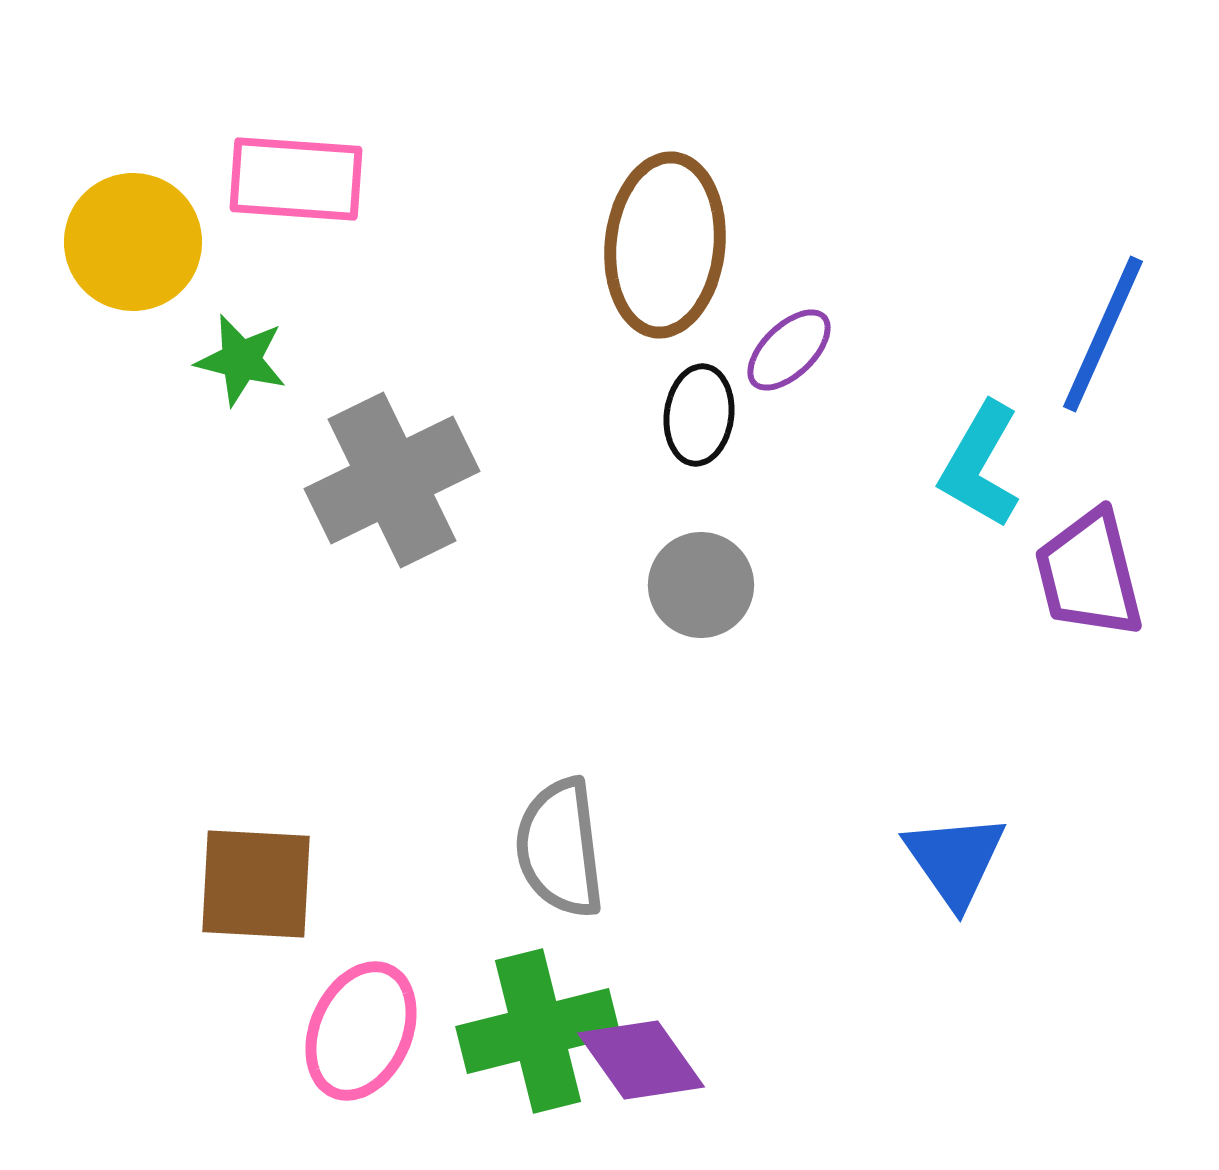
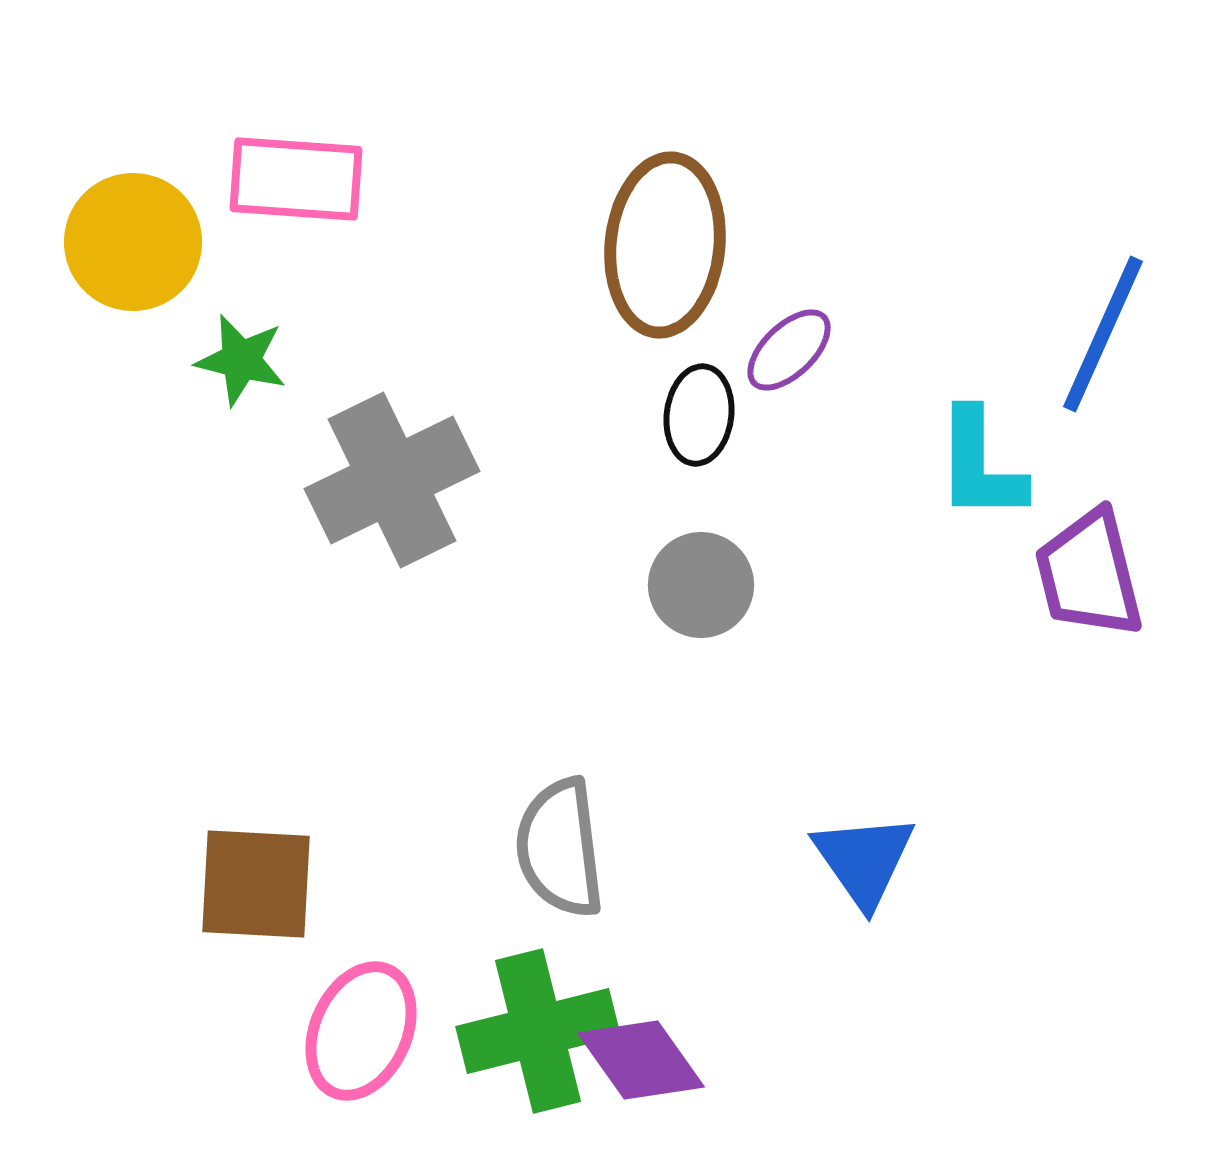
cyan L-shape: rotated 30 degrees counterclockwise
blue triangle: moved 91 px left
